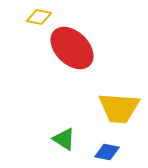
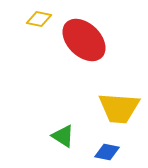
yellow diamond: moved 2 px down
red ellipse: moved 12 px right, 8 px up
green triangle: moved 1 px left, 3 px up
